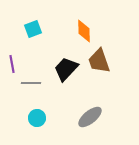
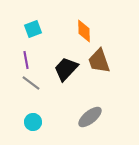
purple line: moved 14 px right, 4 px up
gray line: rotated 36 degrees clockwise
cyan circle: moved 4 px left, 4 px down
